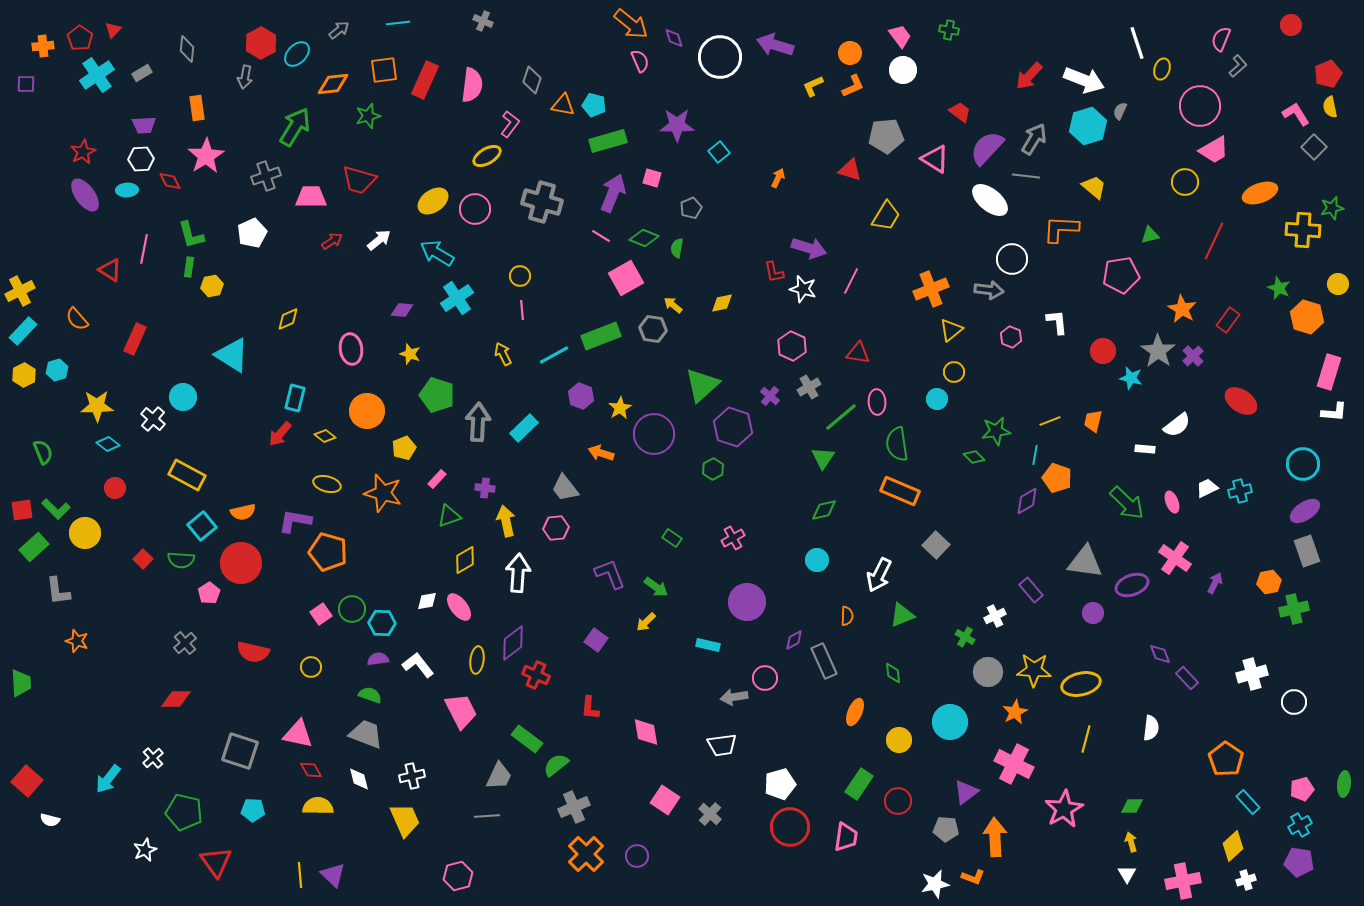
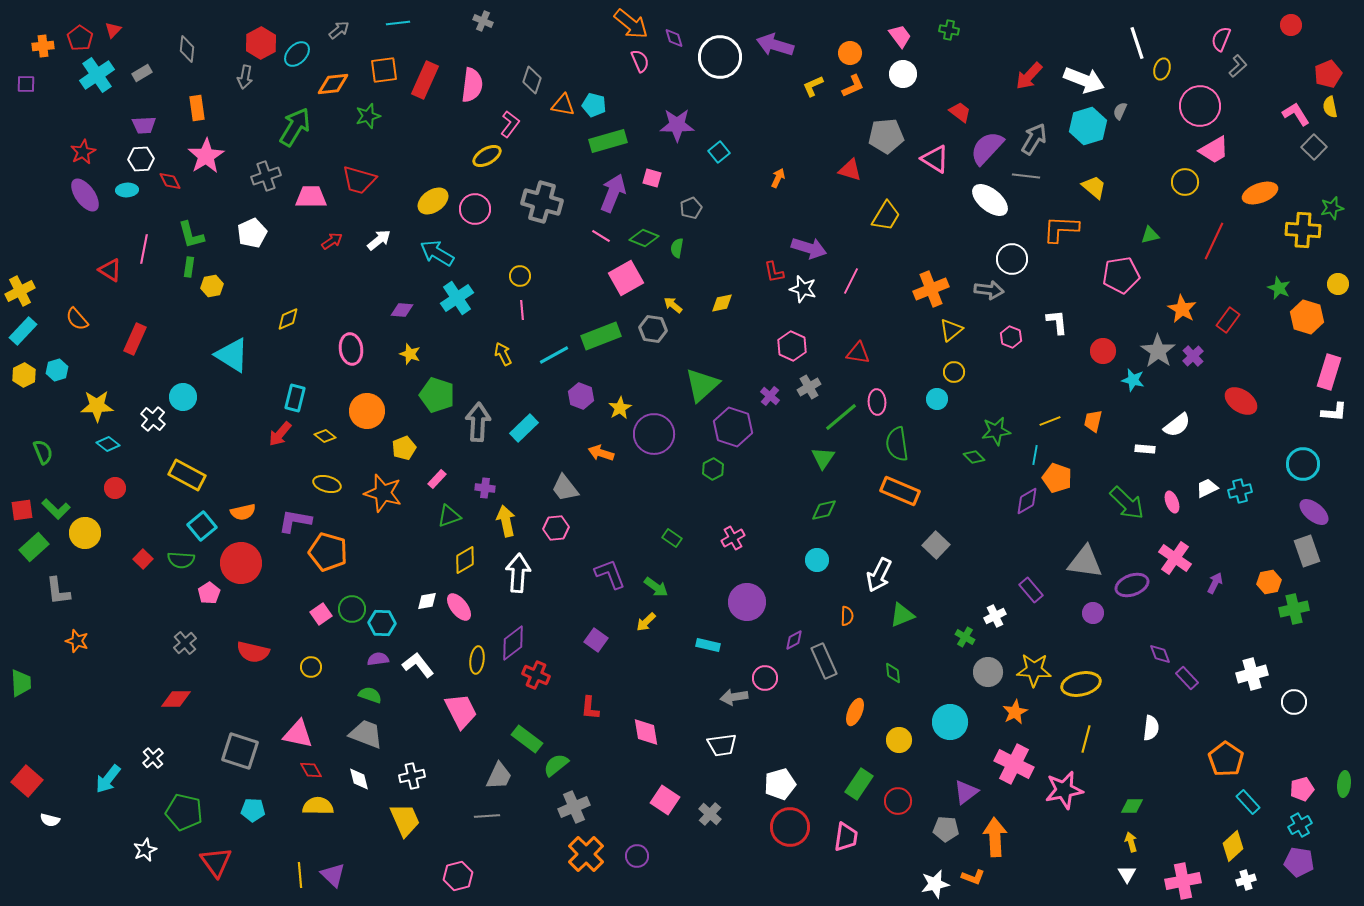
white circle at (903, 70): moved 4 px down
cyan star at (1131, 378): moved 2 px right, 2 px down
purple ellipse at (1305, 511): moved 9 px right, 1 px down; rotated 72 degrees clockwise
pink star at (1064, 809): moved 19 px up; rotated 18 degrees clockwise
